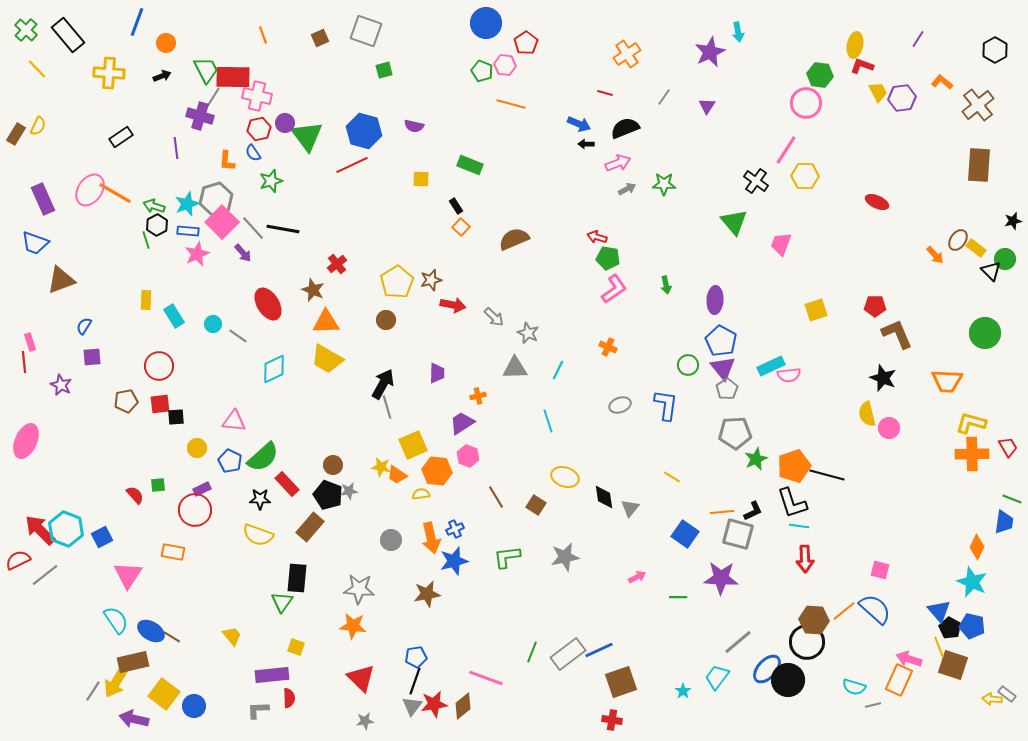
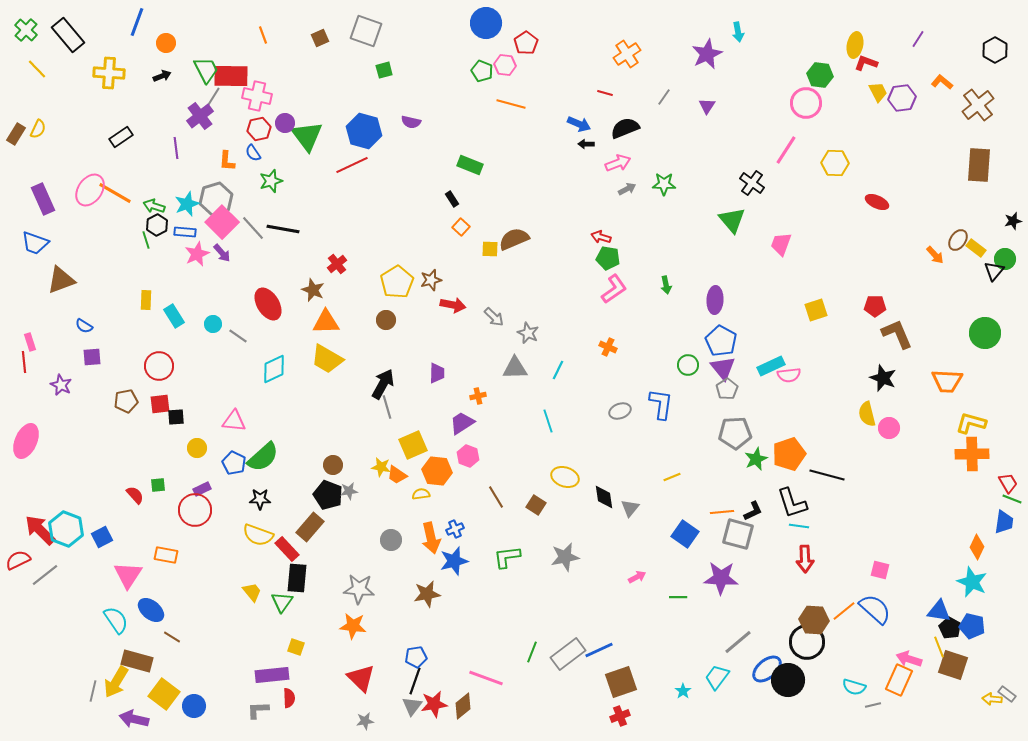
purple star at (710, 52): moved 3 px left, 2 px down
red L-shape at (862, 66): moved 4 px right, 3 px up
red rectangle at (233, 77): moved 2 px left, 1 px up
purple cross at (200, 116): rotated 36 degrees clockwise
yellow semicircle at (38, 126): moved 3 px down
purple semicircle at (414, 126): moved 3 px left, 4 px up
yellow hexagon at (805, 176): moved 30 px right, 13 px up
yellow square at (421, 179): moved 69 px right, 70 px down
black cross at (756, 181): moved 4 px left, 2 px down
black rectangle at (456, 206): moved 4 px left, 7 px up
green triangle at (734, 222): moved 2 px left, 2 px up
blue rectangle at (188, 231): moved 3 px left, 1 px down
red arrow at (597, 237): moved 4 px right
purple arrow at (243, 253): moved 21 px left
black triangle at (991, 271): moved 3 px right; rotated 25 degrees clockwise
blue semicircle at (84, 326): rotated 90 degrees counterclockwise
gray ellipse at (620, 405): moved 6 px down
blue L-shape at (666, 405): moved 5 px left, 1 px up
red trapezoid at (1008, 447): moved 36 px down
blue pentagon at (230, 461): moved 4 px right, 2 px down
orange pentagon at (794, 466): moved 5 px left, 12 px up
yellow line at (672, 477): rotated 54 degrees counterclockwise
red rectangle at (287, 484): moved 65 px down
orange rectangle at (173, 552): moved 7 px left, 3 px down
blue triangle at (939, 611): rotated 40 degrees counterclockwise
blue ellipse at (151, 631): moved 21 px up; rotated 8 degrees clockwise
yellow trapezoid at (232, 636): moved 20 px right, 44 px up
brown rectangle at (133, 662): moved 4 px right, 1 px up; rotated 28 degrees clockwise
blue ellipse at (767, 669): rotated 8 degrees clockwise
gray line at (93, 691): rotated 20 degrees counterclockwise
red cross at (612, 720): moved 8 px right, 4 px up; rotated 30 degrees counterclockwise
